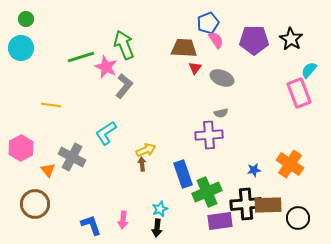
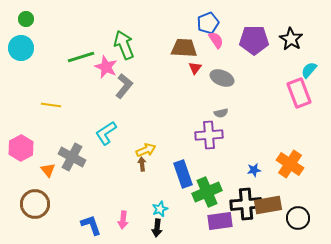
brown rectangle: rotated 8 degrees counterclockwise
